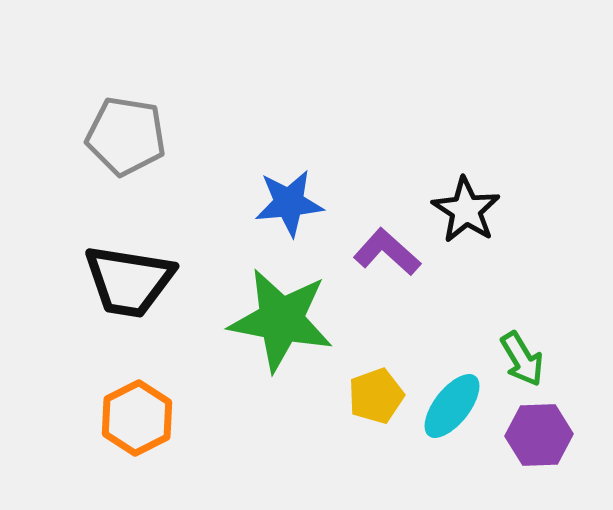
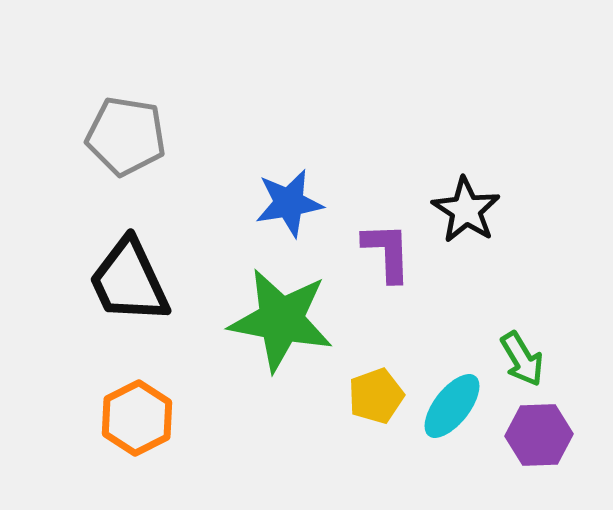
blue star: rotated 4 degrees counterclockwise
purple L-shape: rotated 46 degrees clockwise
black trapezoid: rotated 56 degrees clockwise
